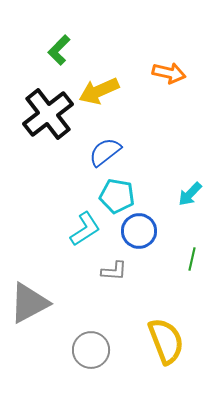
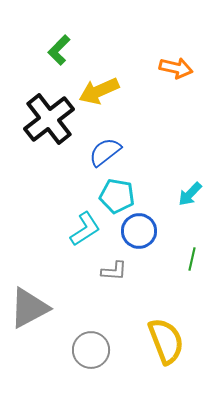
orange arrow: moved 7 px right, 5 px up
black cross: moved 1 px right, 5 px down
gray triangle: moved 5 px down
